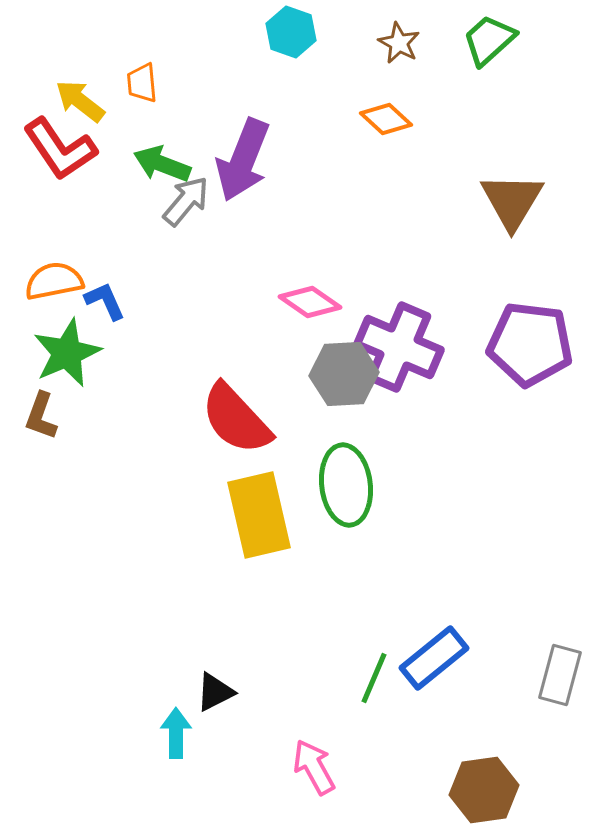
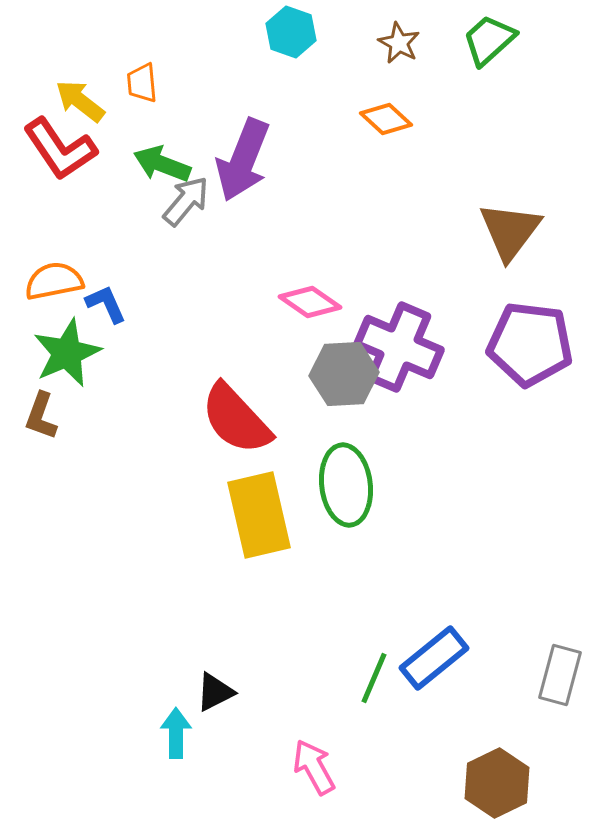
brown triangle: moved 2 px left, 30 px down; rotated 6 degrees clockwise
blue L-shape: moved 1 px right, 3 px down
brown hexagon: moved 13 px right, 7 px up; rotated 18 degrees counterclockwise
